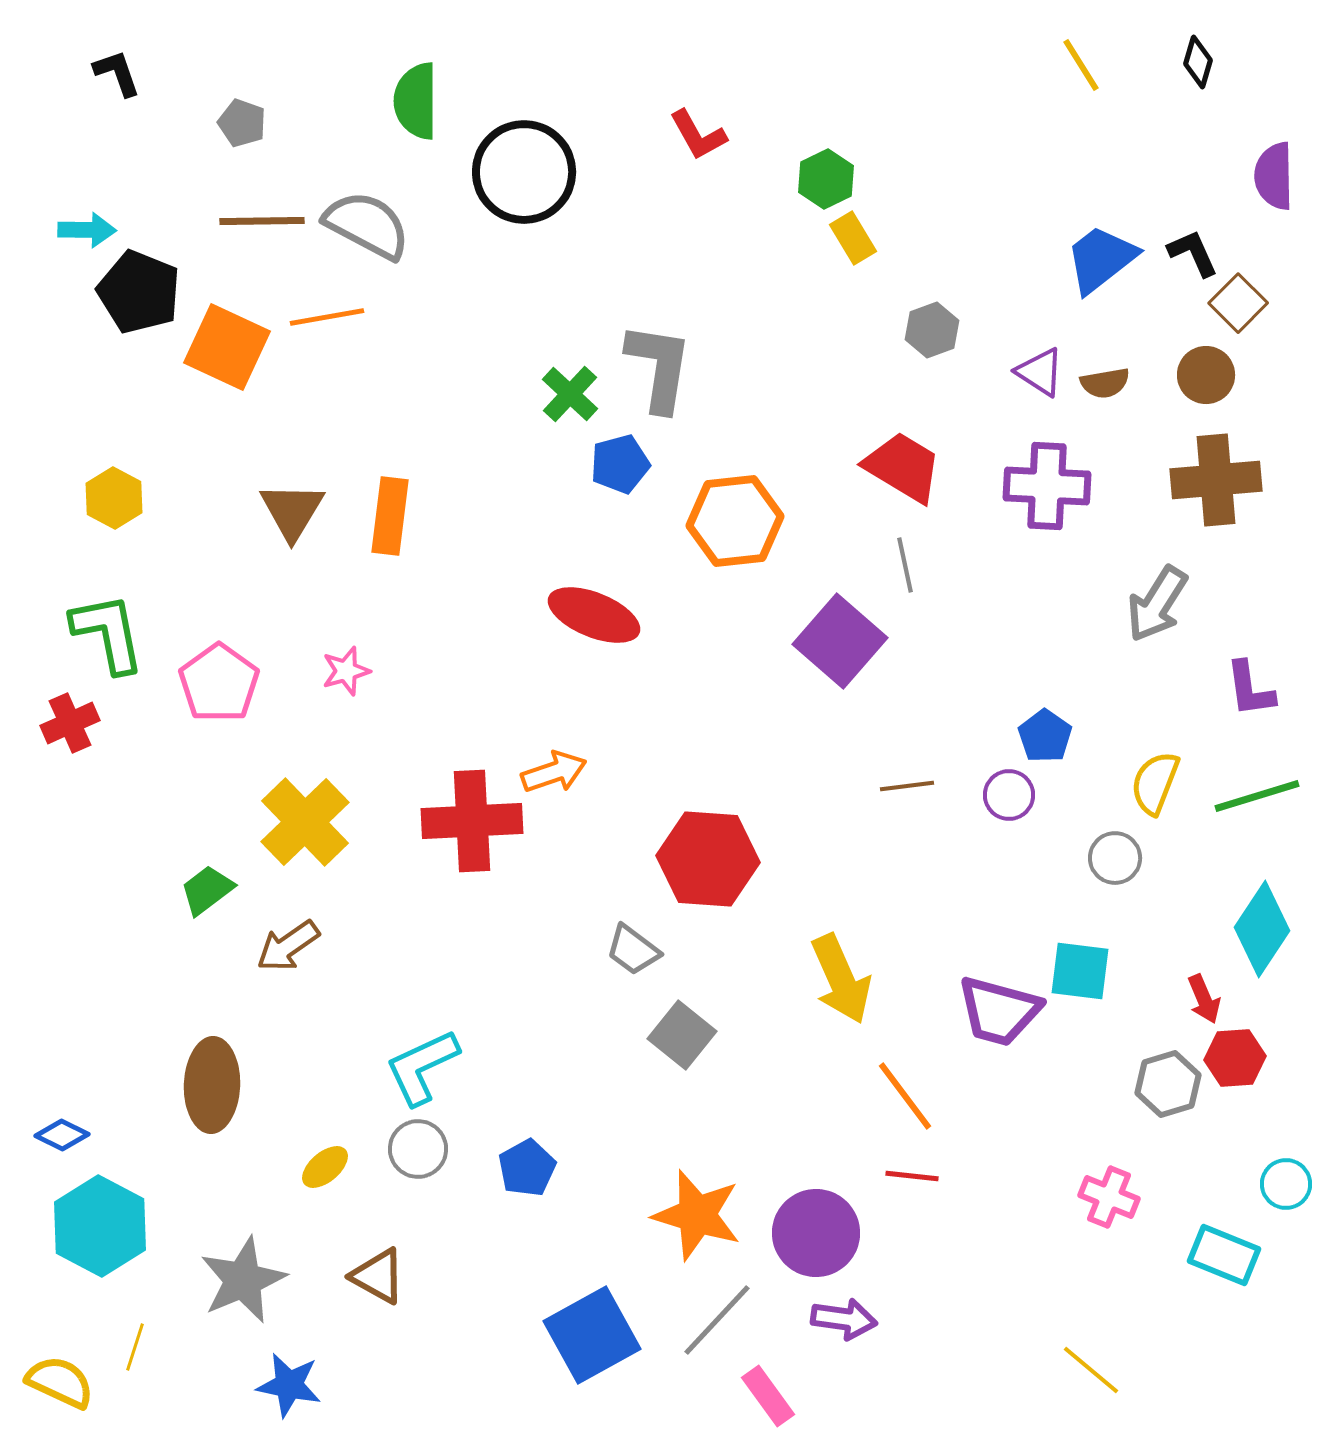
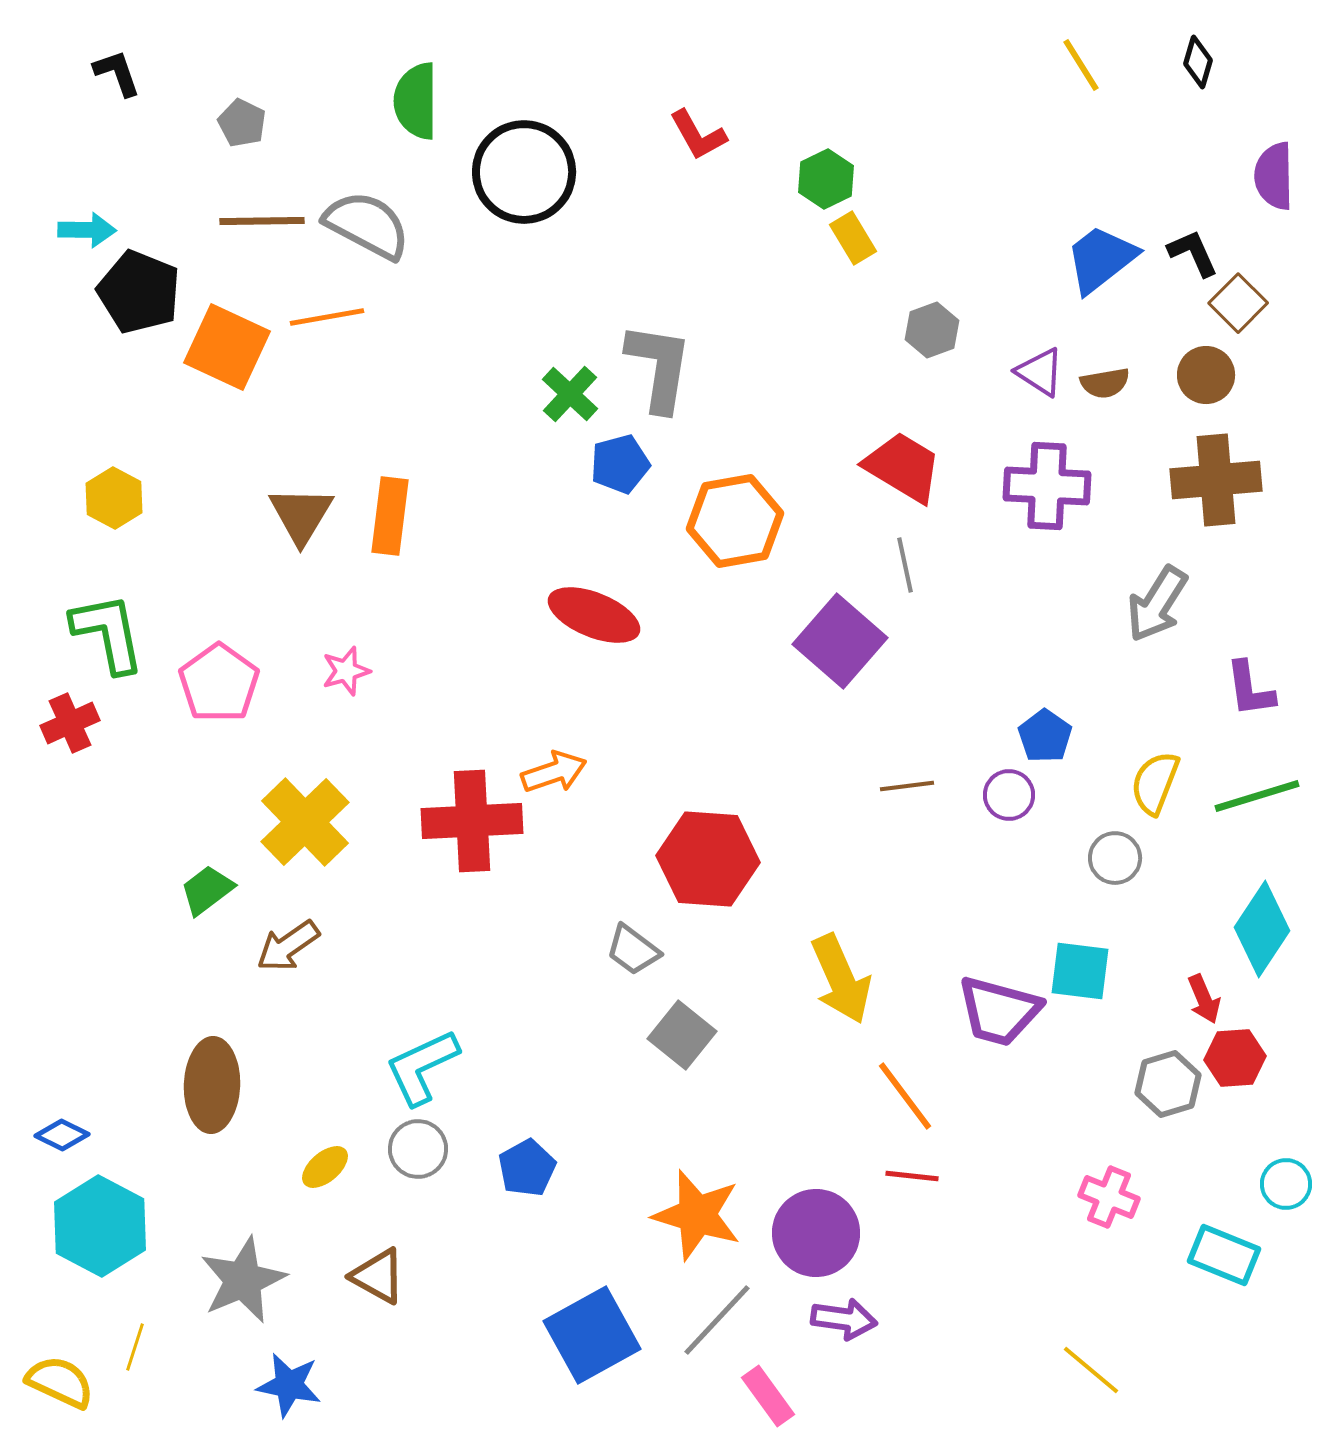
gray pentagon at (242, 123): rotated 6 degrees clockwise
brown triangle at (292, 511): moved 9 px right, 4 px down
orange hexagon at (735, 521): rotated 4 degrees counterclockwise
